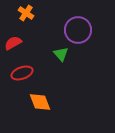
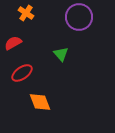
purple circle: moved 1 px right, 13 px up
red ellipse: rotated 15 degrees counterclockwise
